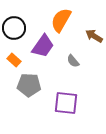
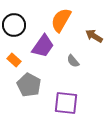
black circle: moved 3 px up
gray pentagon: rotated 25 degrees clockwise
